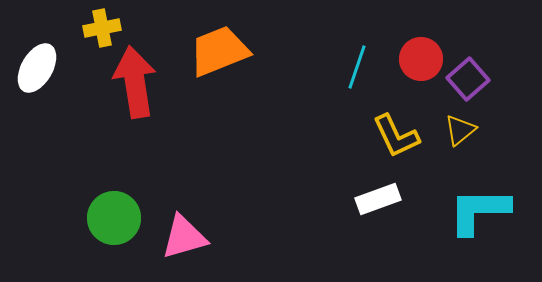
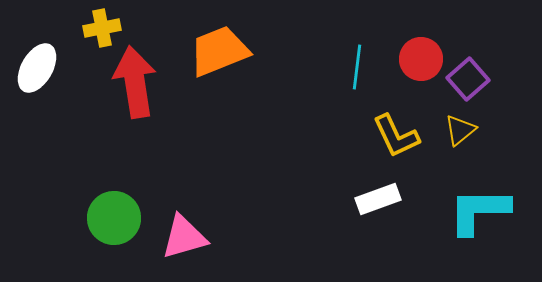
cyan line: rotated 12 degrees counterclockwise
